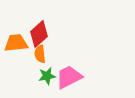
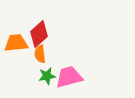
pink trapezoid: rotated 12 degrees clockwise
